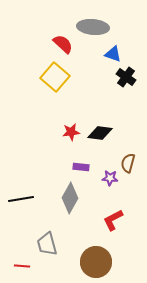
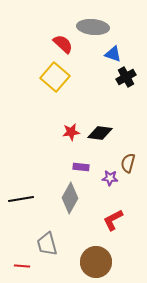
black cross: rotated 24 degrees clockwise
